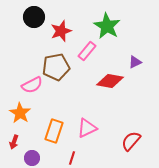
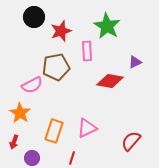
pink rectangle: rotated 42 degrees counterclockwise
